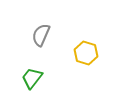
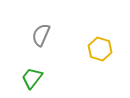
yellow hexagon: moved 14 px right, 4 px up
